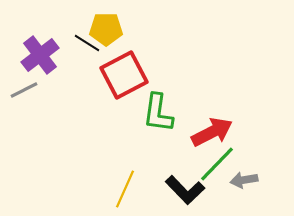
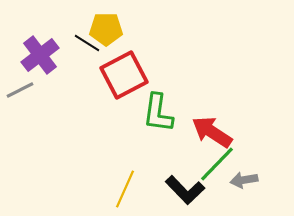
gray line: moved 4 px left
red arrow: rotated 120 degrees counterclockwise
